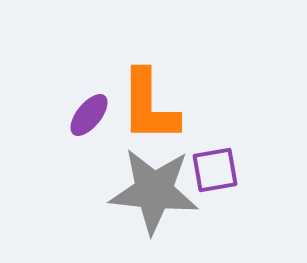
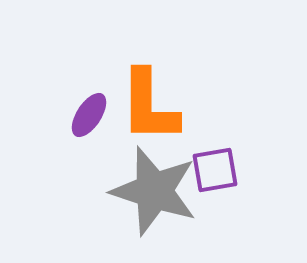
purple ellipse: rotated 6 degrees counterclockwise
gray star: rotated 12 degrees clockwise
